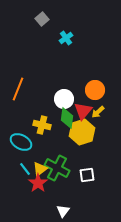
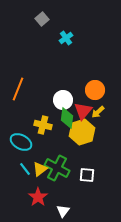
white circle: moved 1 px left, 1 px down
yellow cross: moved 1 px right
white square: rotated 14 degrees clockwise
red star: moved 14 px down
